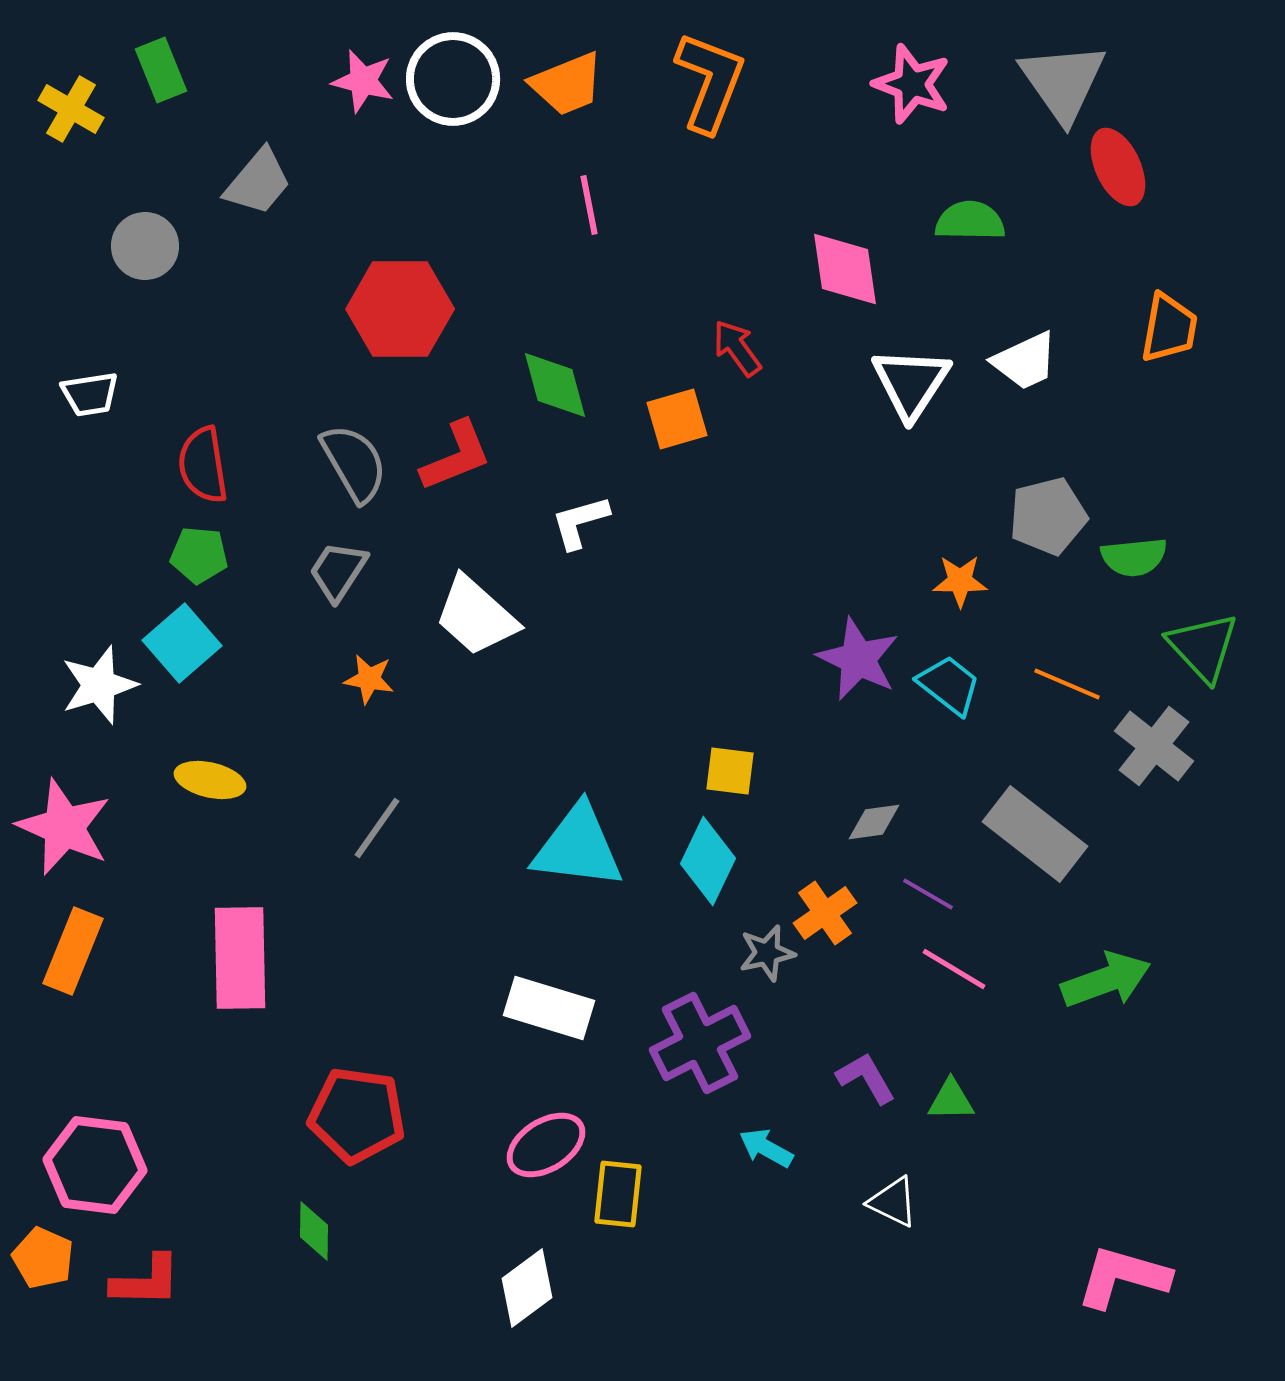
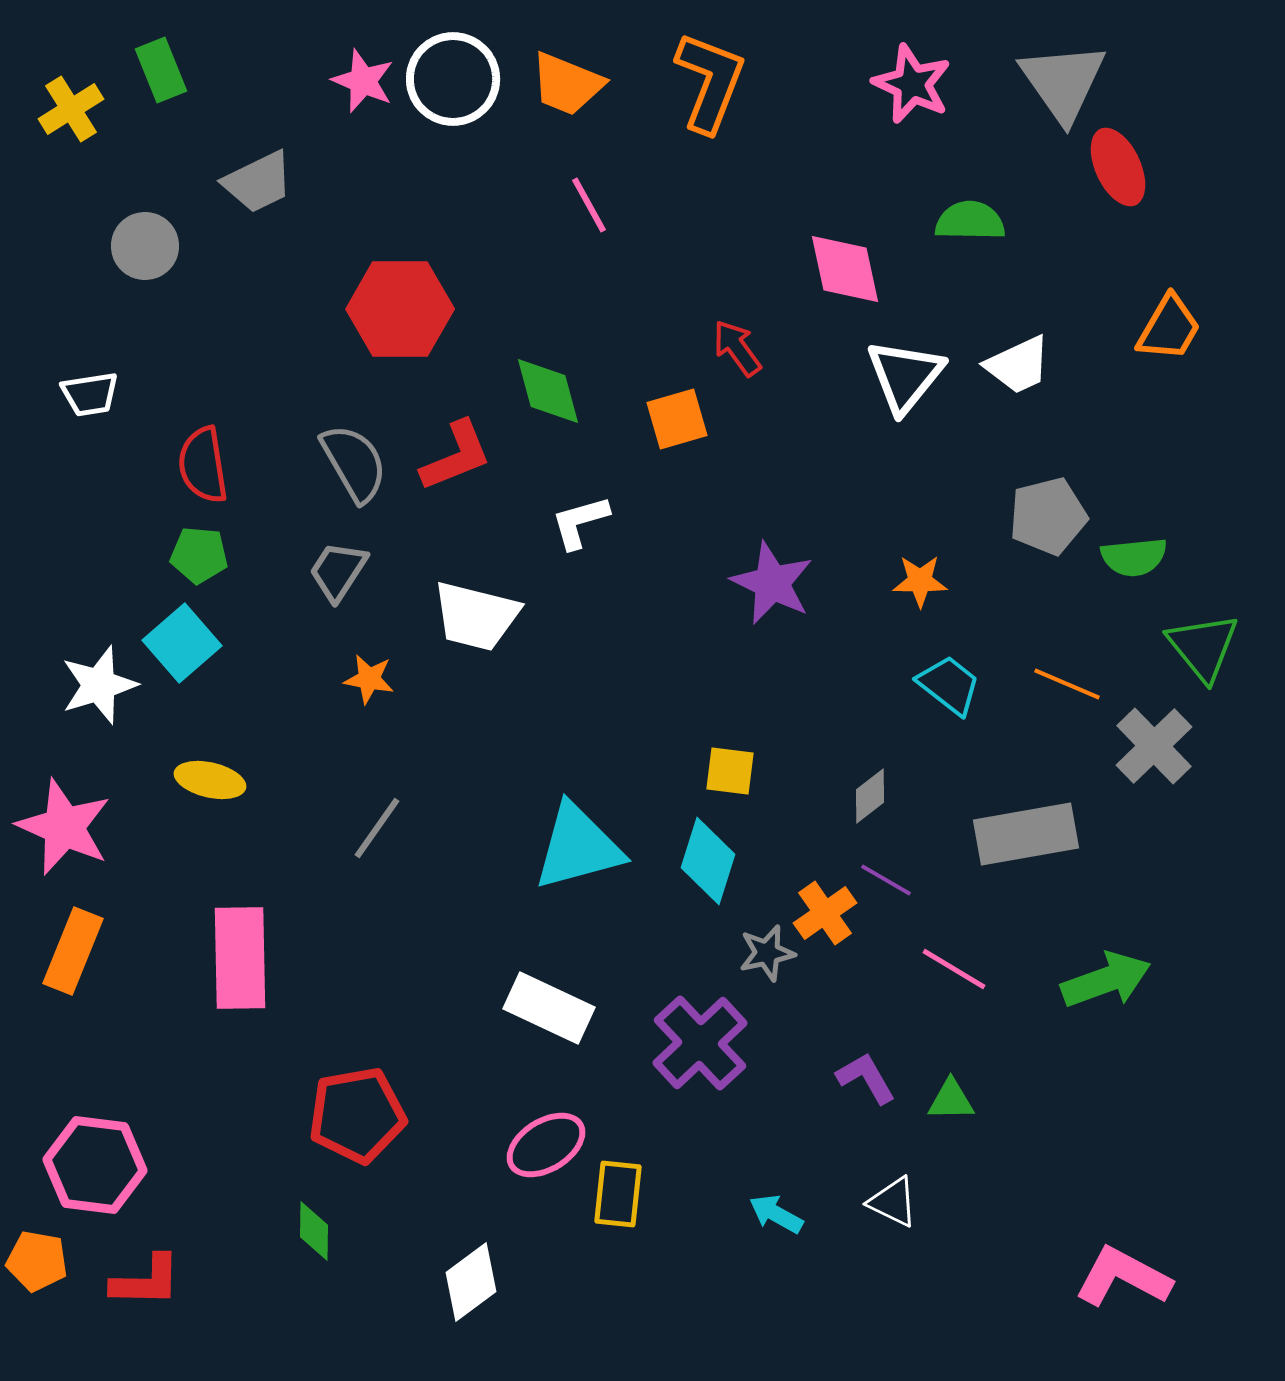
pink star at (363, 81): rotated 8 degrees clockwise
orange trapezoid at (567, 84): rotated 44 degrees clockwise
pink star at (912, 84): rotated 4 degrees clockwise
yellow cross at (71, 109): rotated 28 degrees clockwise
gray trapezoid at (258, 182): rotated 24 degrees clockwise
pink line at (589, 205): rotated 18 degrees counterclockwise
pink diamond at (845, 269): rotated 4 degrees counterclockwise
orange trapezoid at (1169, 328): rotated 20 degrees clockwise
white trapezoid at (1025, 361): moved 7 px left, 4 px down
white triangle at (911, 383): moved 6 px left, 7 px up; rotated 6 degrees clockwise
green diamond at (555, 385): moved 7 px left, 6 px down
orange star at (960, 581): moved 40 px left
white trapezoid at (476, 616): rotated 28 degrees counterclockwise
green triangle at (1203, 647): rotated 4 degrees clockwise
purple star at (858, 659): moved 86 px left, 76 px up
gray cross at (1154, 746): rotated 8 degrees clockwise
gray diamond at (874, 822): moved 4 px left, 26 px up; rotated 30 degrees counterclockwise
gray rectangle at (1035, 834): moved 9 px left; rotated 48 degrees counterclockwise
cyan triangle at (578, 847): rotated 22 degrees counterclockwise
cyan diamond at (708, 861): rotated 8 degrees counterclockwise
purple line at (928, 894): moved 42 px left, 14 px up
white rectangle at (549, 1008): rotated 8 degrees clockwise
purple cross at (700, 1043): rotated 16 degrees counterclockwise
red pentagon at (357, 1115): rotated 18 degrees counterclockwise
cyan arrow at (766, 1148): moved 10 px right, 66 px down
orange pentagon at (43, 1258): moved 6 px left, 3 px down; rotated 14 degrees counterclockwise
pink L-shape at (1123, 1277): rotated 12 degrees clockwise
white diamond at (527, 1288): moved 56 px left, 6 px up
